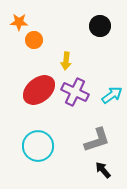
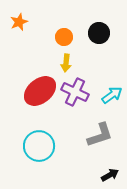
orange star: rotated 24 degrees counterclockwise
black circle: moved 1 px left, 7 px down
orange circle: moved 30 px right, 3 px up
yellow arrow: moved 2 px down
red ellipse: moved 1 px right, 1 px down
gray L-shape: moved 3 px right, 5 px up
cyan circle: moved 1 px right
black arrow: moved 7 px right, 5 px down; rotated 102 degrees clockwise
